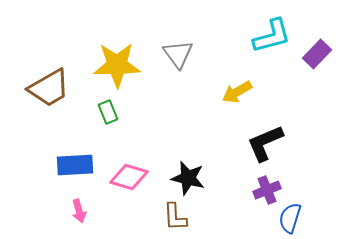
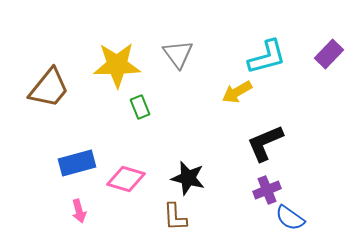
cyan L-shape: moved 5 px left, 21 px down
purple rectangle: moved 12 px right
brown trapezoid: rotated 21 degrees counterclockwise
green rectangle: moved 32 px right, 5 px up
blue rectangle: moved 2 px right, 2 px up; rotated 12 degrees counterclockwise
pink diamond: moved 3 px left, 2 px down
blue semicircle: rotated 72 degrees counterclockwise
